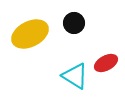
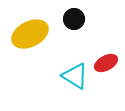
black circle: moved 4 px up
